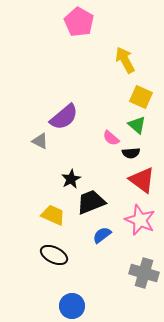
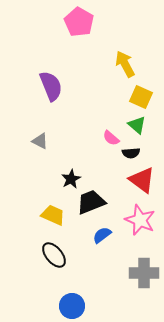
yellow arrow: moved 4 px down
purple semicircle: moved 13 px left, 31 px up; rotated 72 degrees counterclockwise
black ellipse: rotated 24 degrees clockwise
gray cross: rotated 16 degrees counterclockwise
